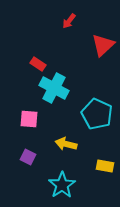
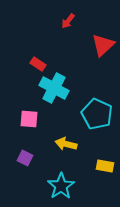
red arrow: moved 1 px left
purple square: moved 3 px left, 1 px down
cyan star: moved 1 px left, 1 px down
